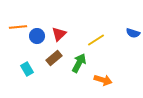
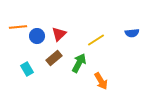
blue semicircle: moved 1 px left; rotated 24 degrees counterclockwise
orange arrow: moved 2 px left, 1 px down; rotated 42 degrees clockwise
